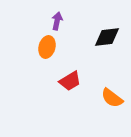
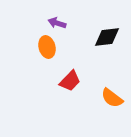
purple arrow: moved 2 px down; rotated 84 degrees counterclockwise
orange ellipse: rotated 30 degrees counterclockwise
red trapezoid: rotated 15 degrees counterclockwise
